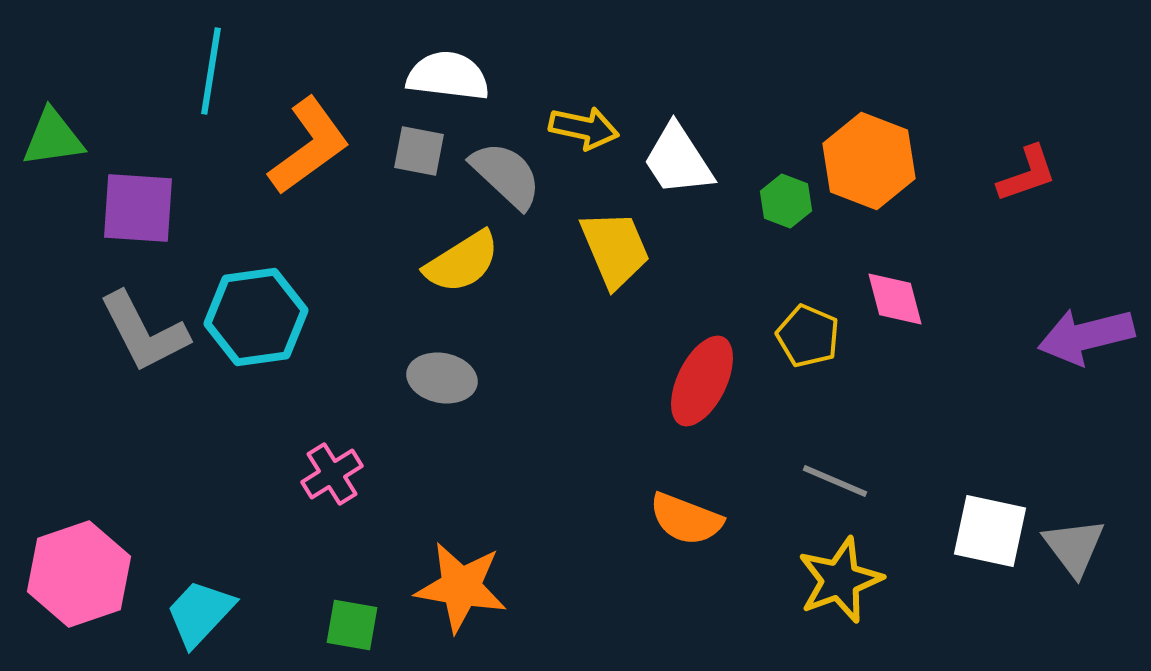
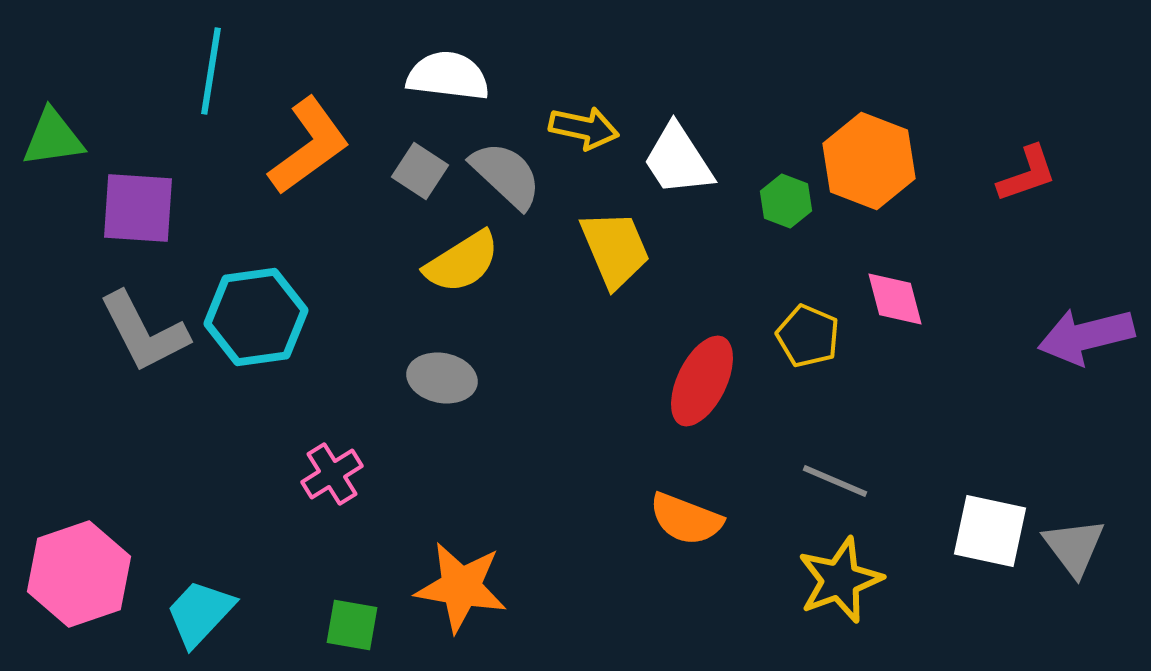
gray square: moved 1 px right, 20 px down; rotated 22 degrees clockwise
